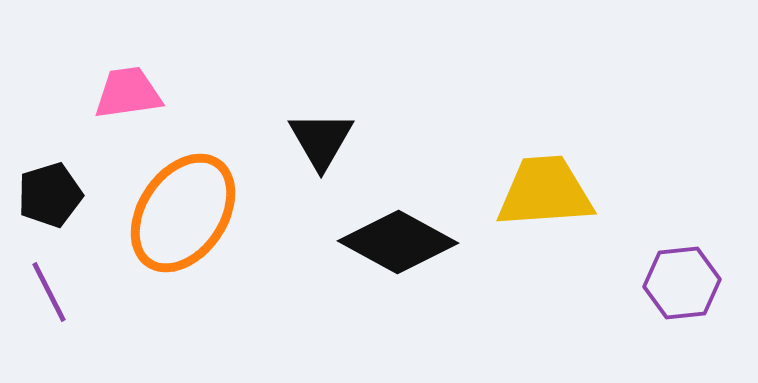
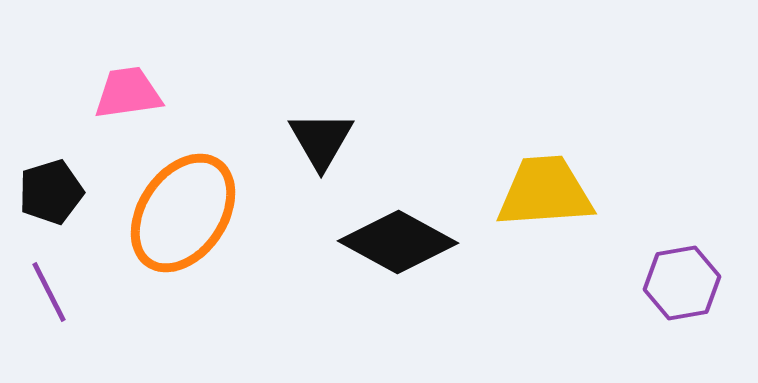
black pentagon: moved 1 px right, 3 px up
purple hexagon: rotated 4 degrees counterclockwise
